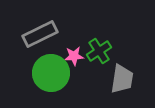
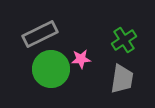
green cross: moved 25 px right, 11 px up
pink star: moved 7 px right, 3 px down
green circle: moved 4 px up
